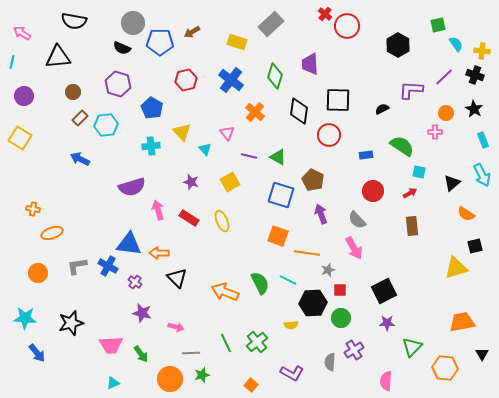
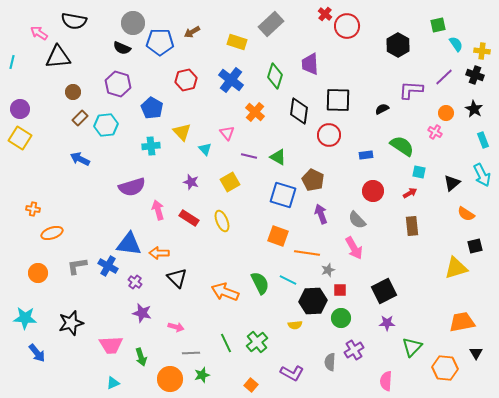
pink arrow at (22, 33): moved 17 px right
purple circle at (24, 96): moved 4 px left, 13 px down
pink cross at (435, 132): rotated 32 degrees clockwise
blue square at (281, 195): moved 2 px right
black hexagon at (313, 303): moved 2 px up
yellow semicircle at (291, 325): moved 4 px right
green arrow at (141, 354): moved 3 px down; rotated 18 degrees clockwise
black triangle at (482, 354): moved 6 px left, 1 px up
